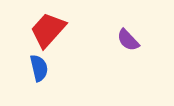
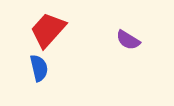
purple semicircle: rotated 15 degrees counterclockwise
